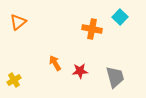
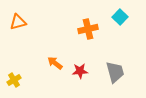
orange triangle: rotated 24 degrees clockwise
orange cross: moved 4 px left; rotated 24 degrees counterclockwise
orange arrow: rotated 21 degrees counterclockwise
gray trapezoid: moved 5 px up
